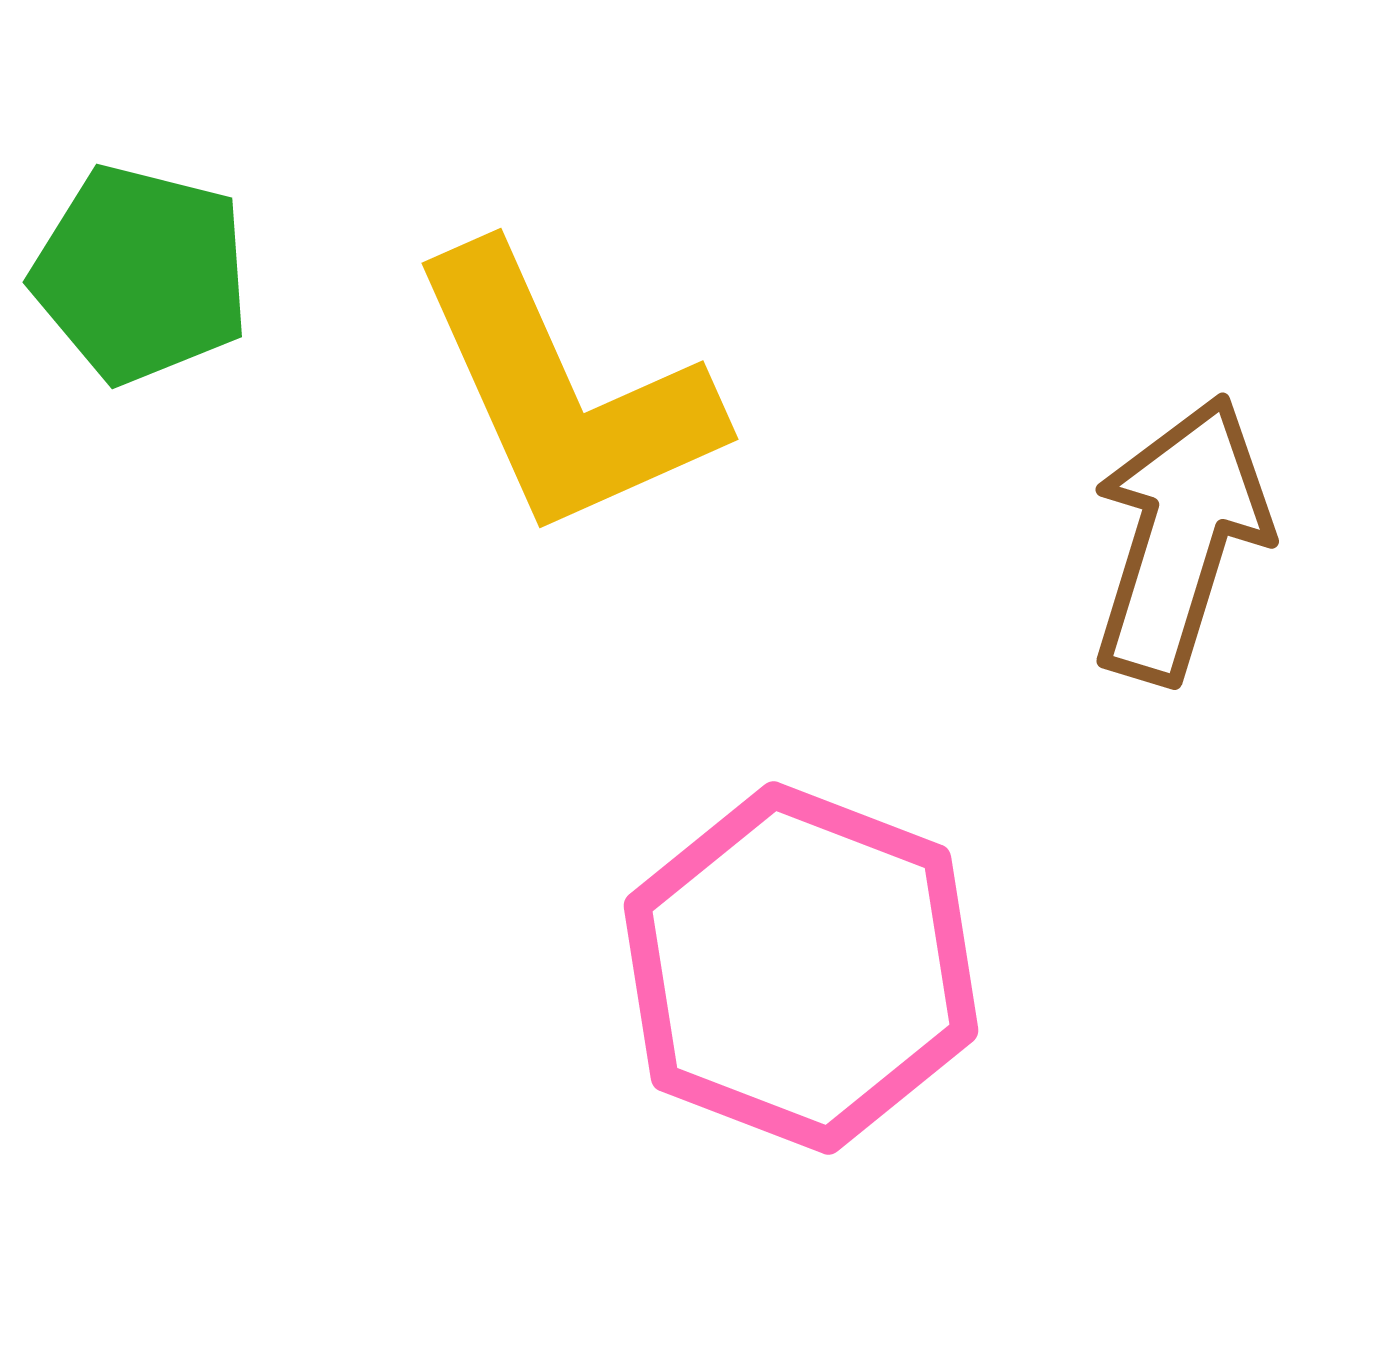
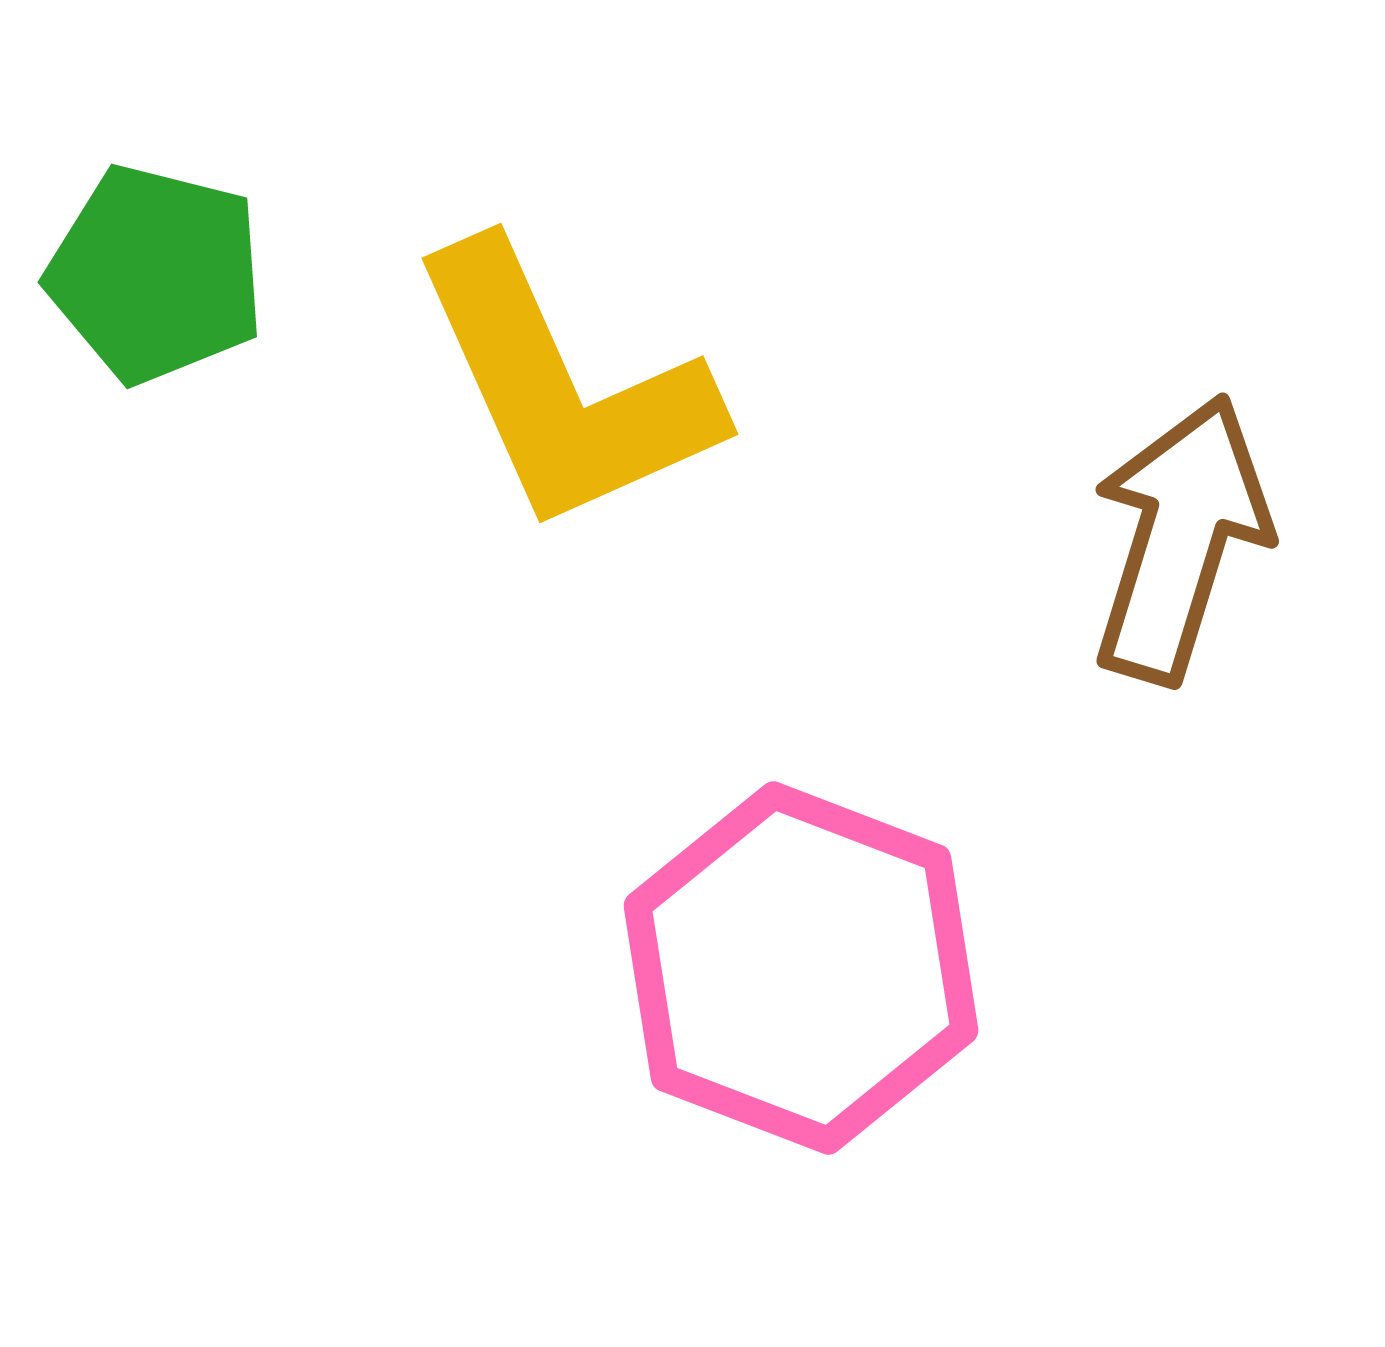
green pentagon: moved 15 px right
yellow L-shape: moved 5 px up
